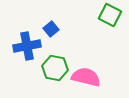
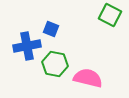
blue square: rotated 28 degrees counterclockwise
green hexagon: moved 4 px up
pink semicircle: moved 2 px right, 1 px down
